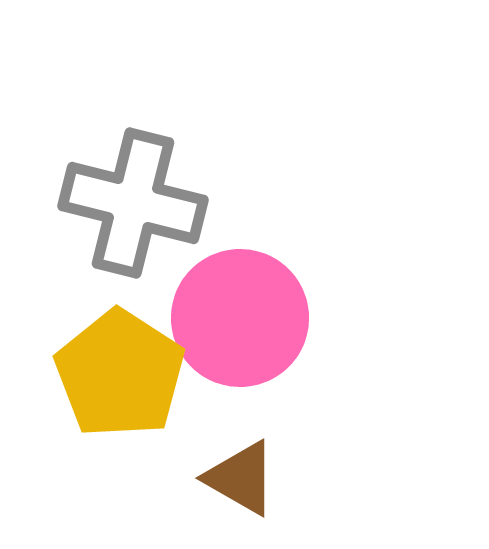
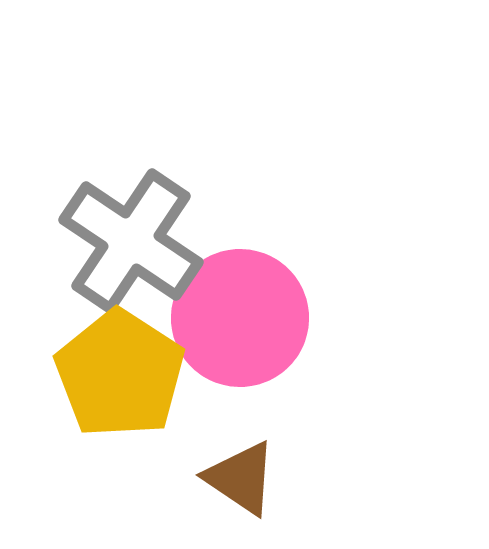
gray cross: moved 2 px left, 38 px down; rotated 20 degrees clockwise
brown triangle: rotated 4 degrees clockwise
